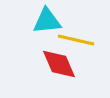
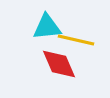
cyan triangle: moved 6 px down
